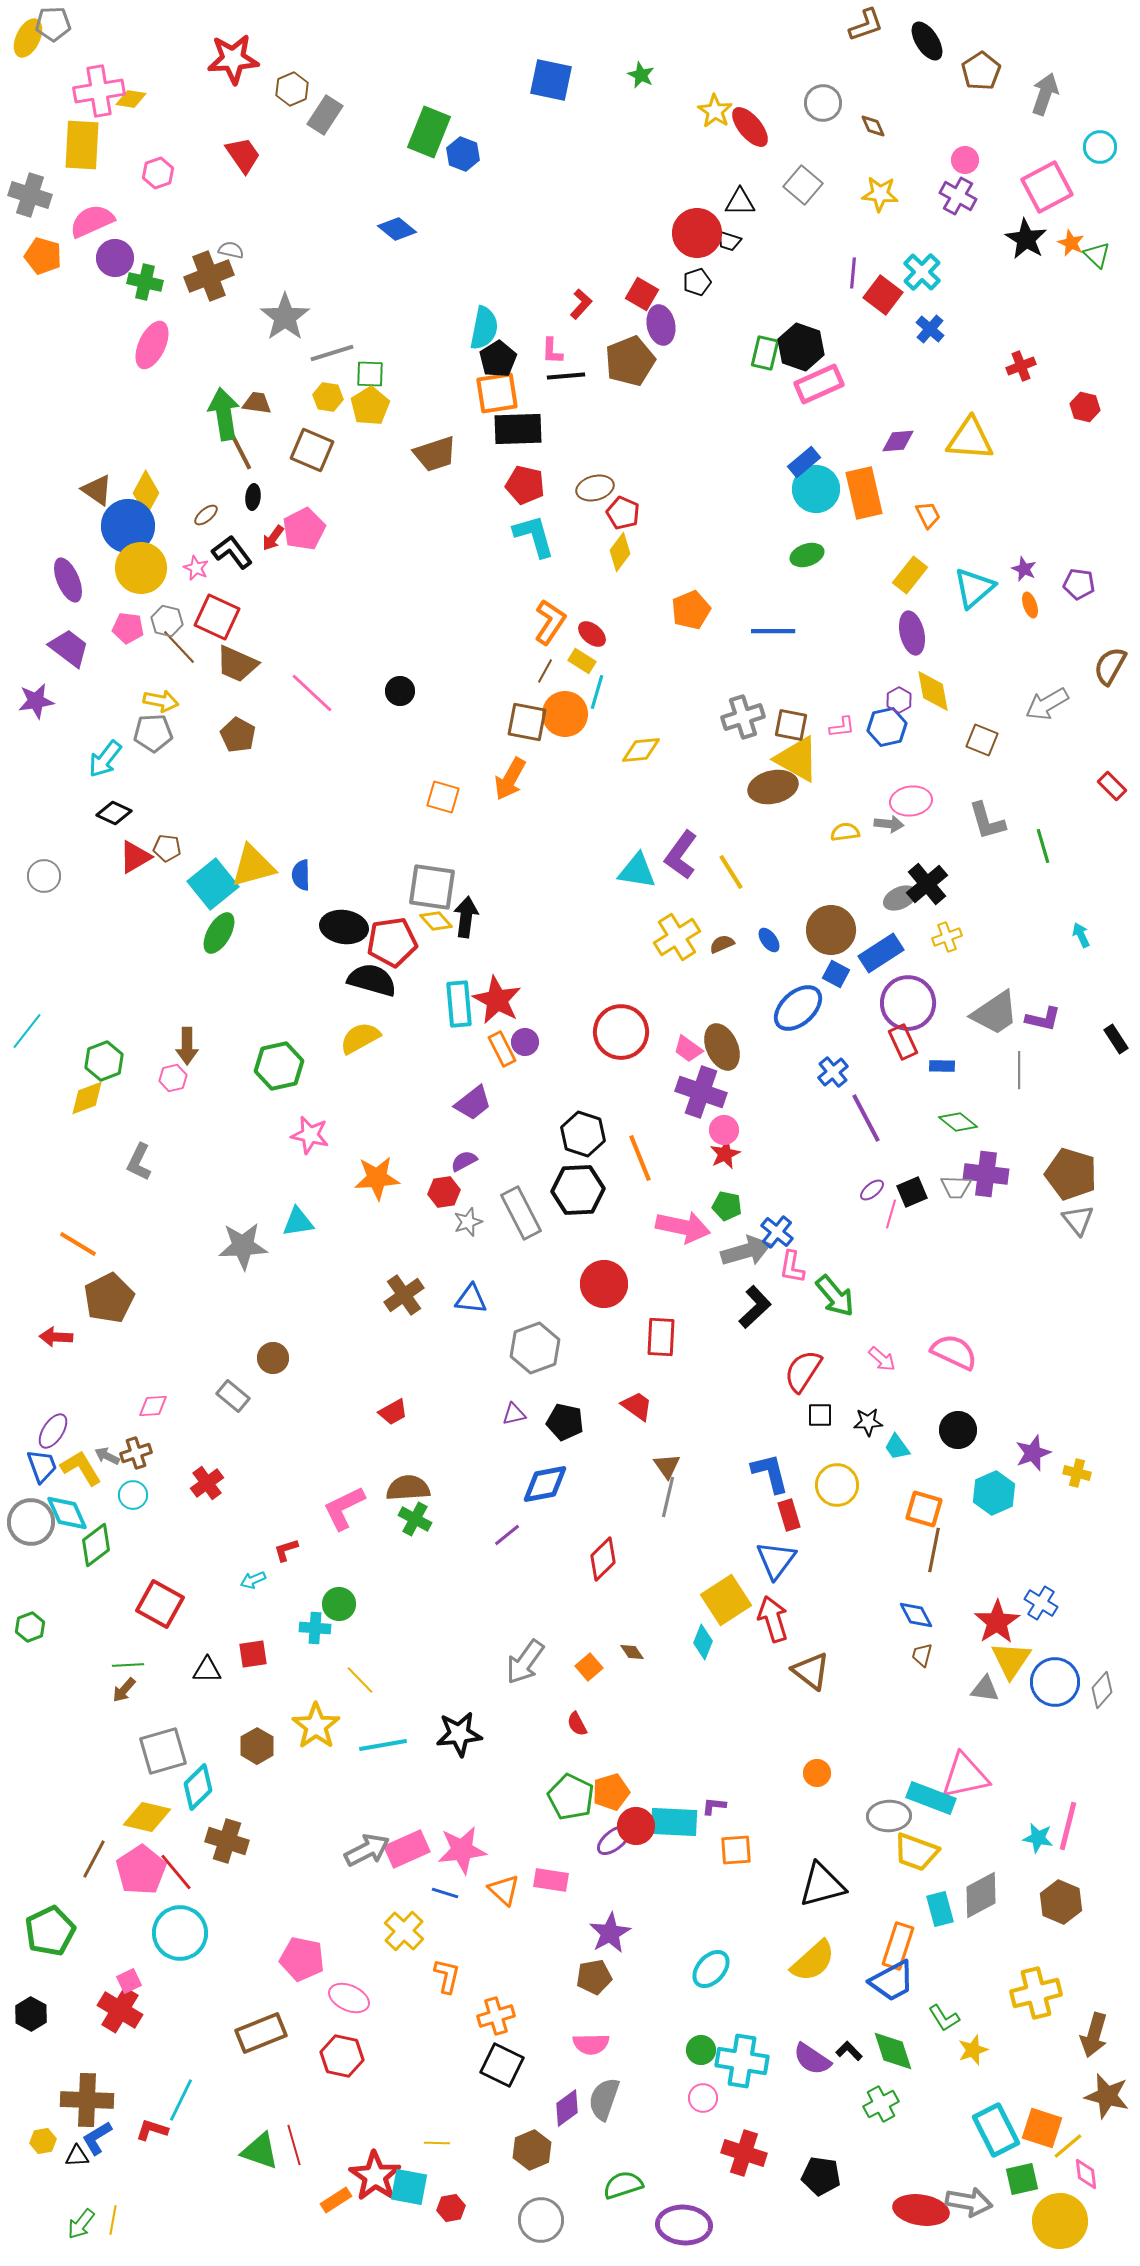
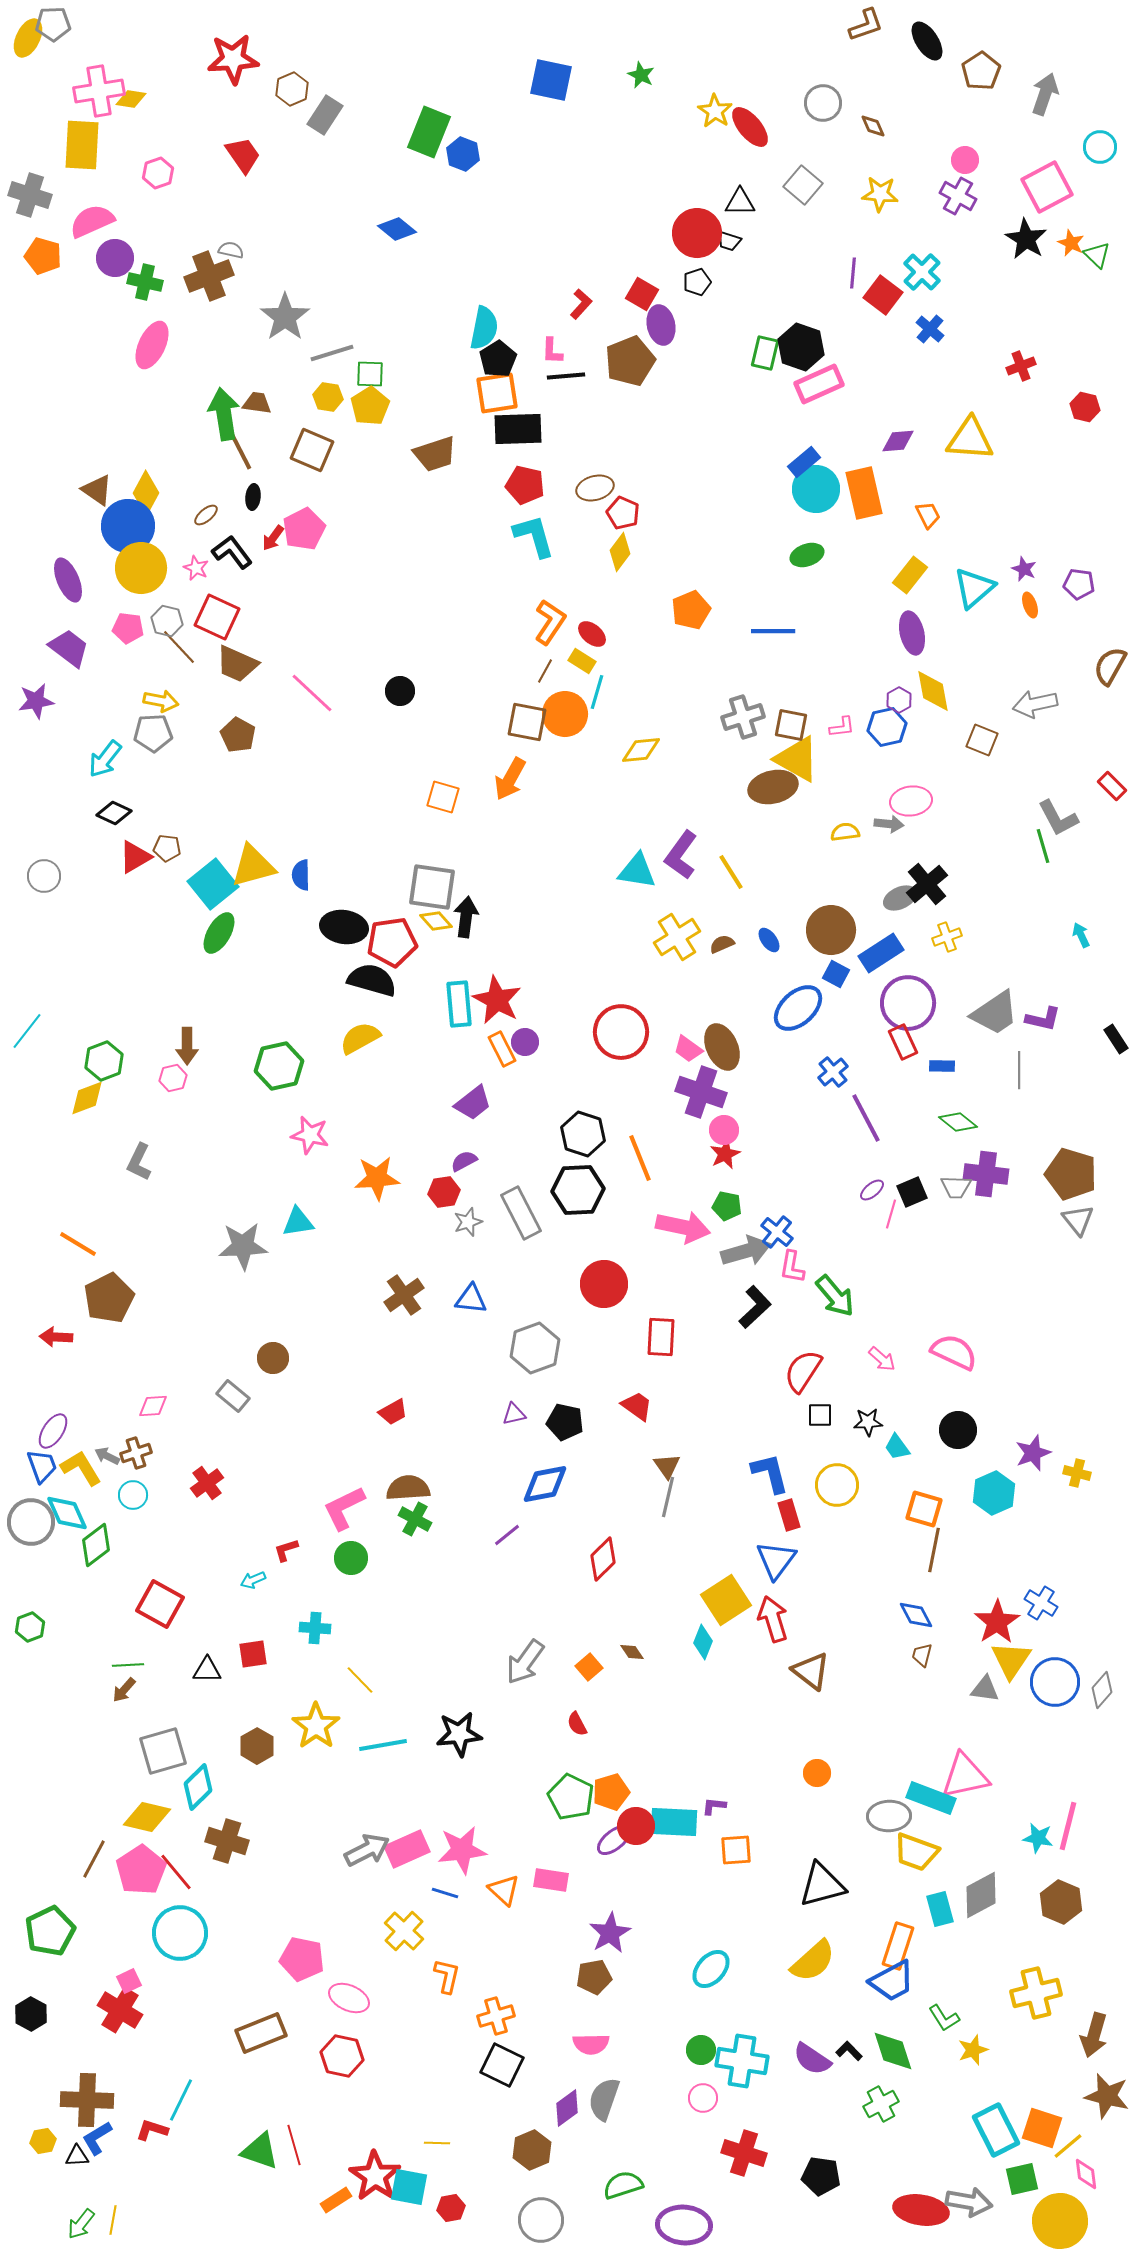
gray arrow at (1047, 704): moved 12 px left; rotated 18 degrees clockwise
gray L-shape at (987, 821): moved 71 px right, 3 px up; rotated 12 degrees counterclockwise
green circle at (339, 1604): moved 12 px right, 46 px up
